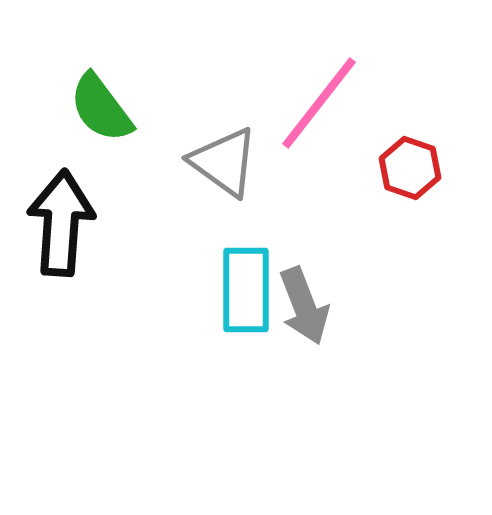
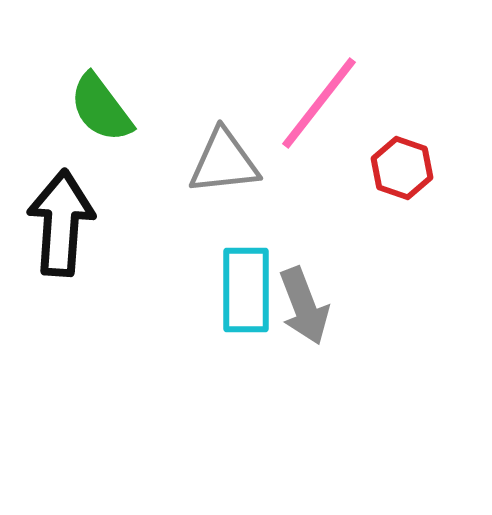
gray triangle: rotated 42 degrees counterclockwise
red hexagon: moved 8 px left
